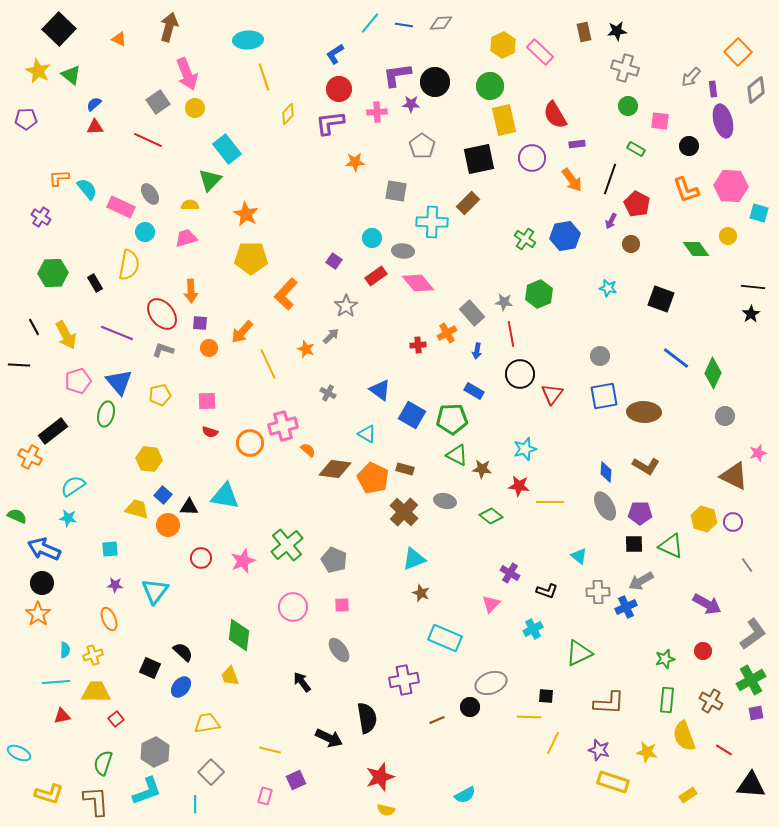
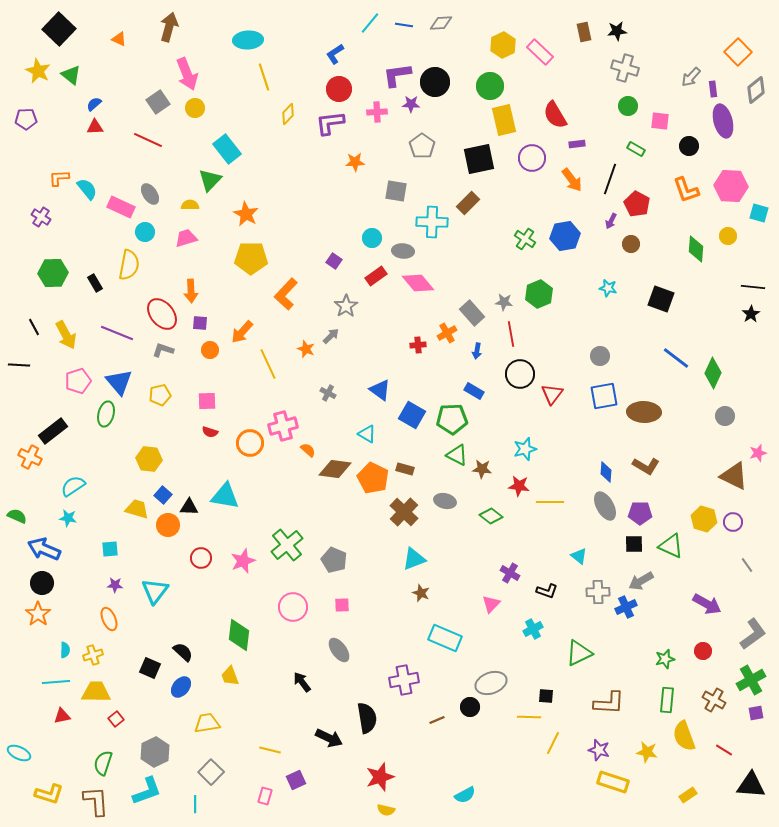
green diamond at (696, 249): rotated 40 degrees clockwise
orange circle at (209, 348): moved 1 px right, 2 px down
brown cross at (711, 701): moved 3 px right, 1 px up
